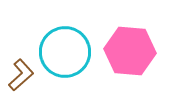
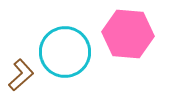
pink hexagon: moved 2 px left, 17 px up
